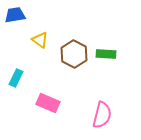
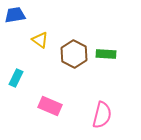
pink rectangle: moved 2 px right, 3 px down
